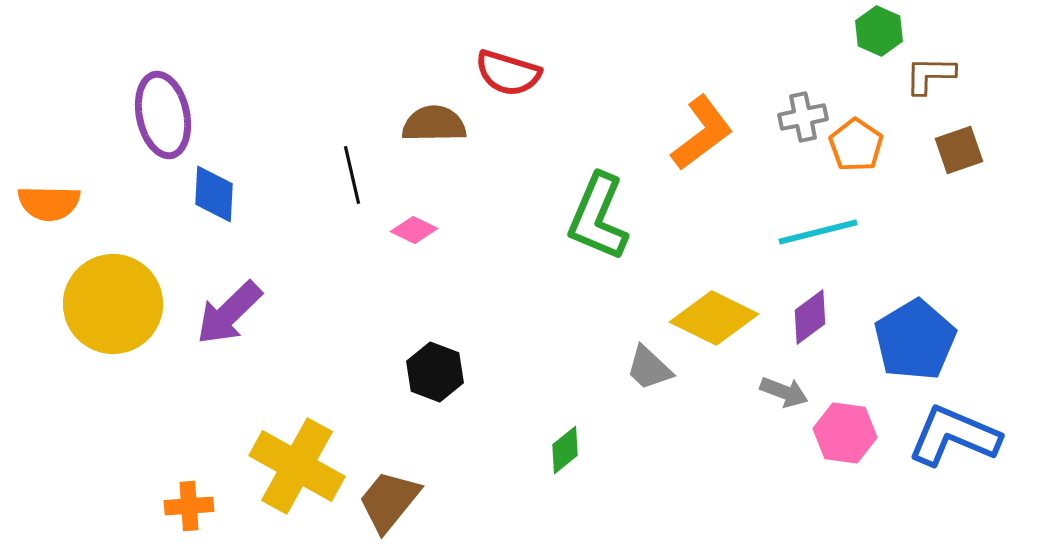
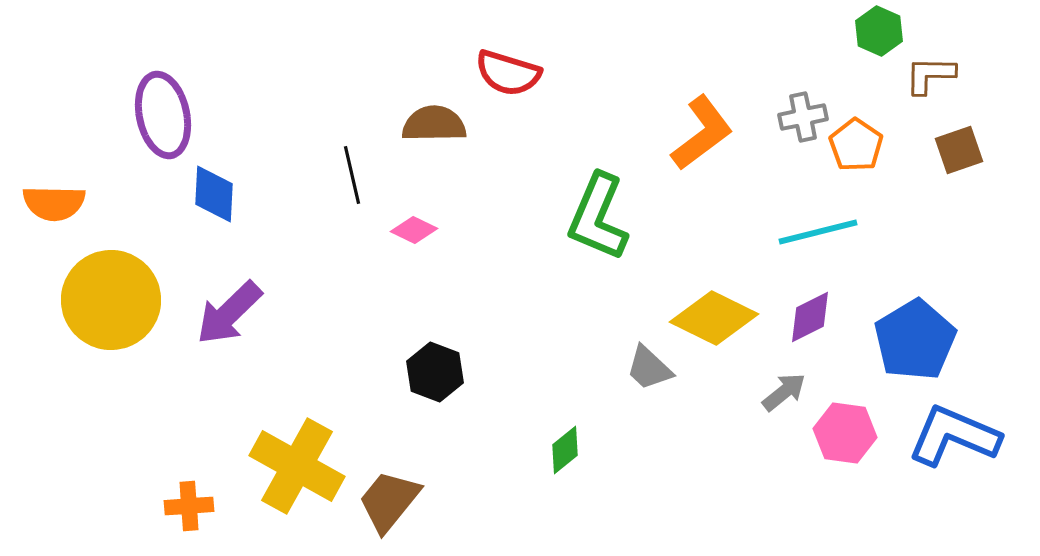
orange semicircle: moved 5 px right
yellow circle: moved 2 px left, 4 px up
purple diamond: rotated 10 degrees clockwise
gray arrow: rotated 60 degrees counterclockwise
